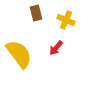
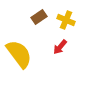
brown rectangle: moved 3 px right, 4 px down; rotated 70 degrees clockwise
red arrow: moved 4 px right, 1 px up
